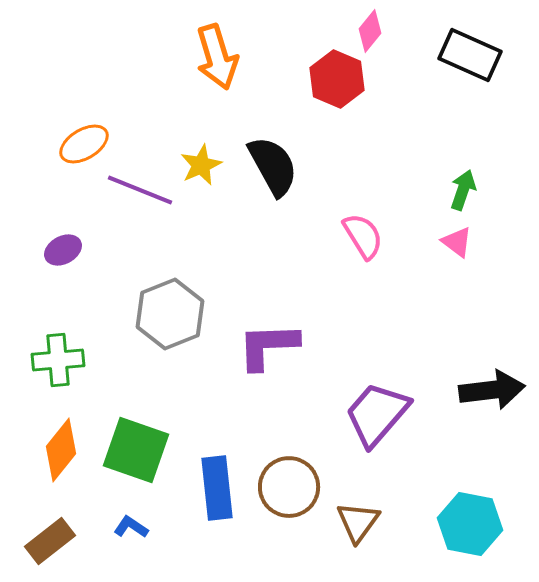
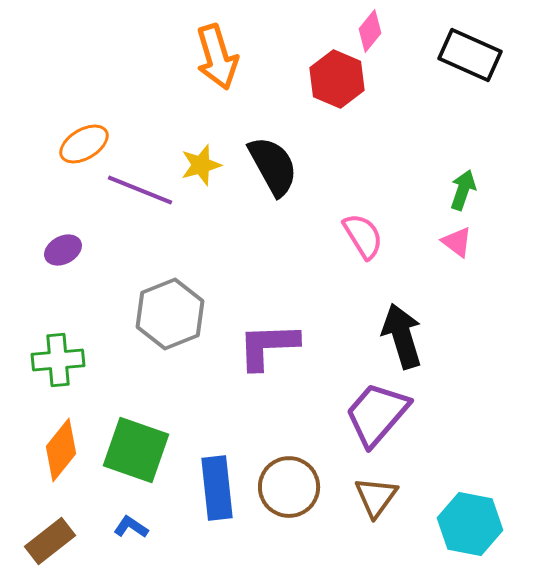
yellow star: rotated 9 degrees clockwise
black arrow: moved 90 px left, 54 px up; rotated 100 degrees counterclockwise
brown triangle: moved 18 px right, 25 px up
